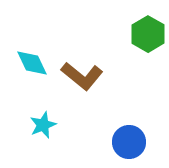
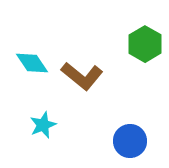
green hexagon: moved 3 px left, 10 px down
cyan diamond: rotated 8 degrees counterclockwise
blue circle: moved 1 px right, 1 px up
